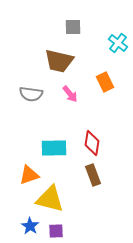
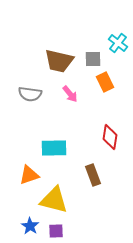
gray square: moved 20 px right, 32 px down
gray semicircle: moved 1 px left
red diamond: moved 18 px right, 6 px up
yellow triangle: moved 4 px right, 1 px down
